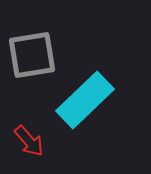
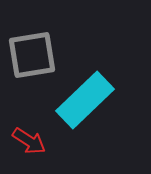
red arrow: rotated 16 degrees counterclockwise
